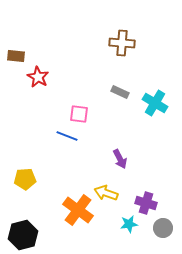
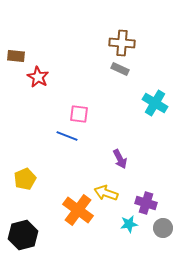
gray rectangle: moved 23 px up
yellow pentagon: rotated 20 degrees counterclockwise
